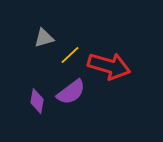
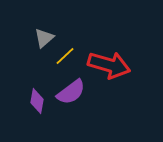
gray triangle: rotated 25 degrees counterclockwise
yellow line: moved 5 px left, 1 px down
red arrow: moved 1 px up
